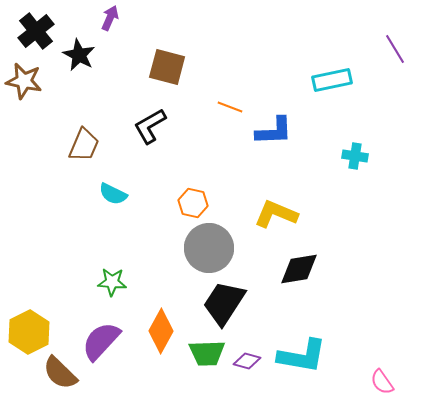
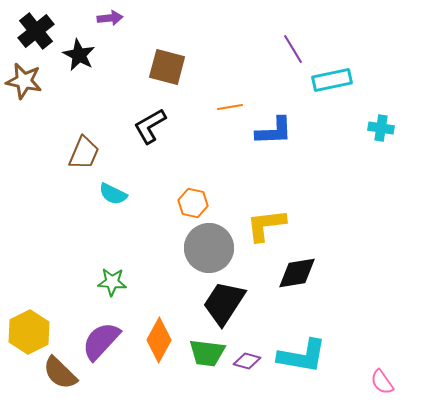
purple arrow: rotated 60 degrees clockwise
purple line: moved 102 px left
orange line: rotated 30 degrees counterclockwise
brown trapezoid: moved 8 px down
cyan cross: moved 26 px right, 28 px up
yellow L-shape: moved 10 px left, 11 px down; rotated 30 degrees counterclockwise
black diamond: moved 2 px left, 4 px down
orange diamond: moved 2 px left, 9 px down
green trapezoid: rotated 9 degrees clockwise
